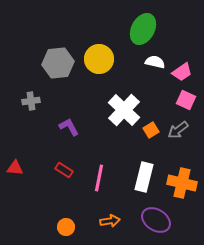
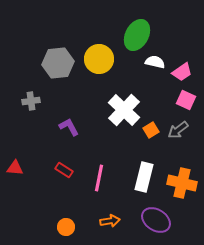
green ellipse: moved 6 px left, 6 px down
